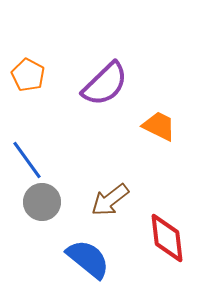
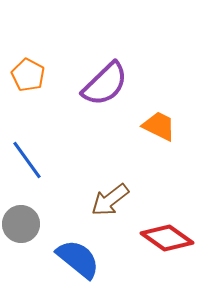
gray circle: moved 21 px left, 22 px down
red diamond: rotated 48 degrees counterclockwise
blue semicircle: moved 10 px left
